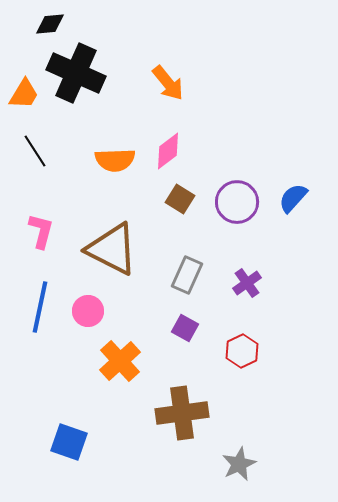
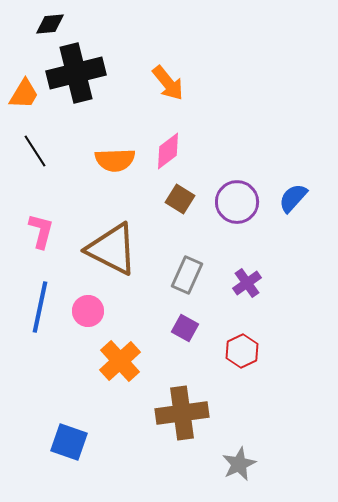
black cross: rotated 38 degrees counterclockwise
